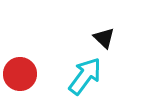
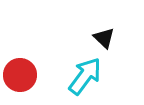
red circle: moved 1 px down
